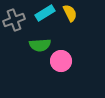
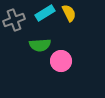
yellow semicircle: moved 1 px left
